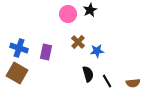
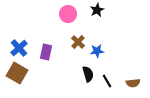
black star: moved 7 px right
blue cross: rotated 30 degrees clockwise
